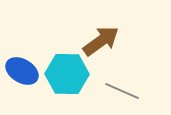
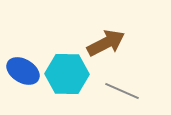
brown arrow: moved 5 px right, 2 px down; rotated 9 degrees clockwise
blue ellipse: moved 1 px right
